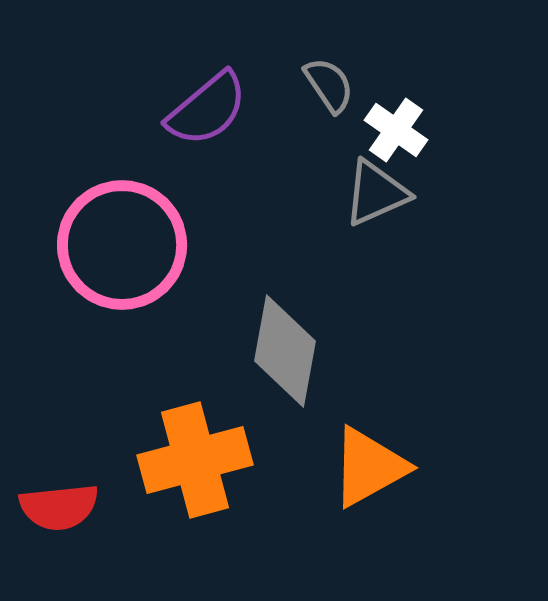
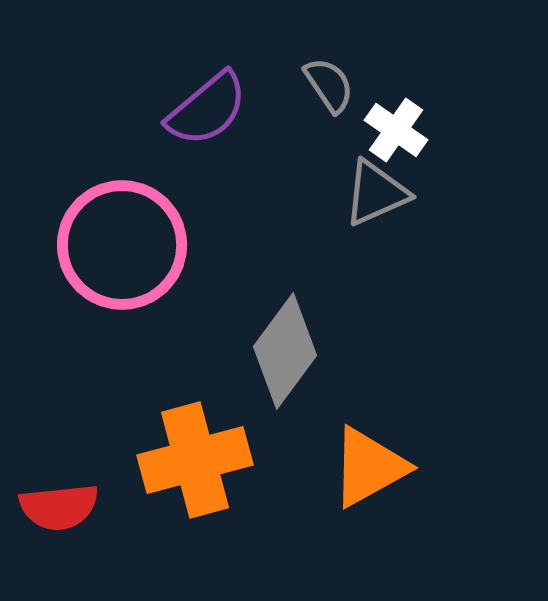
gray diamond: rotated 26 degrees clockwise
